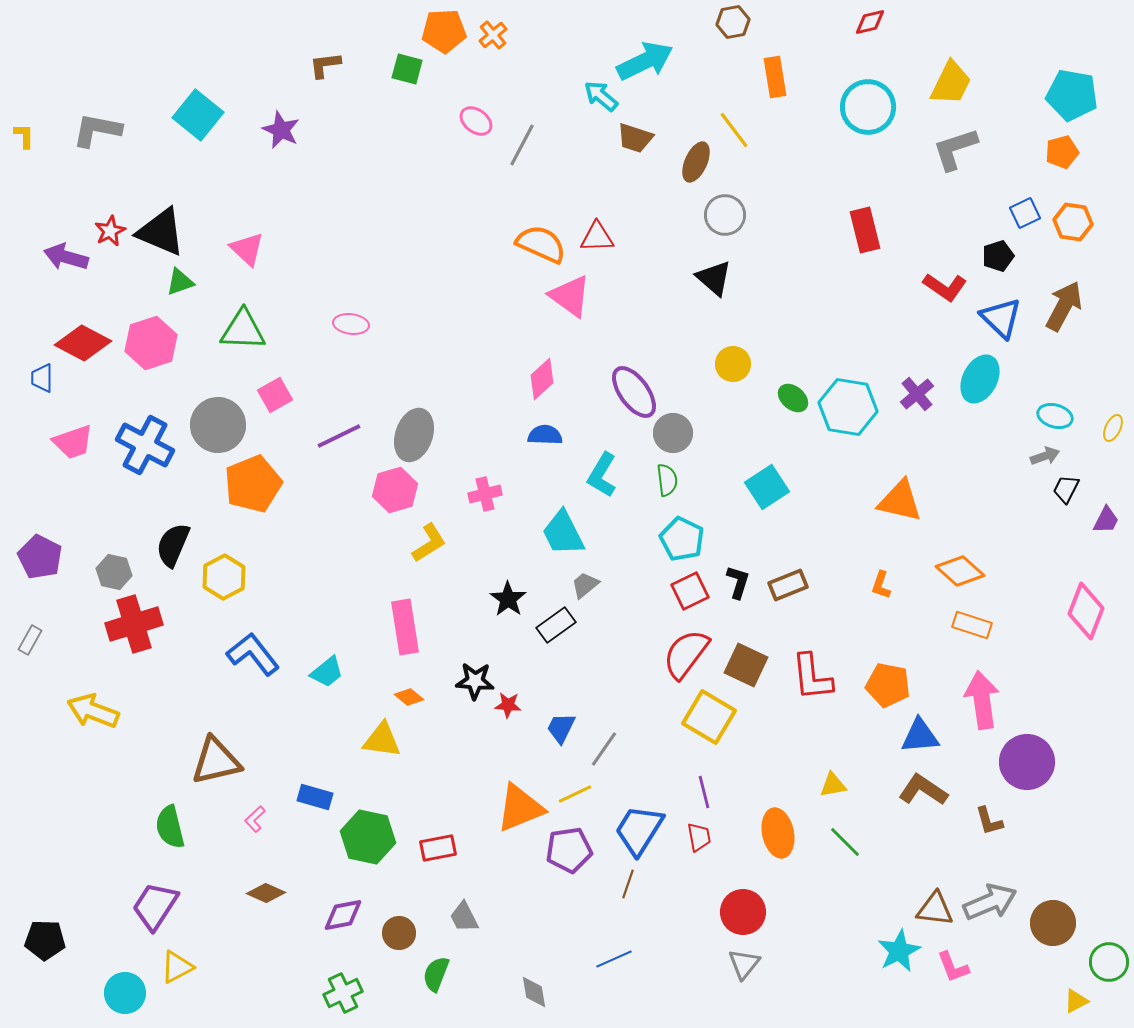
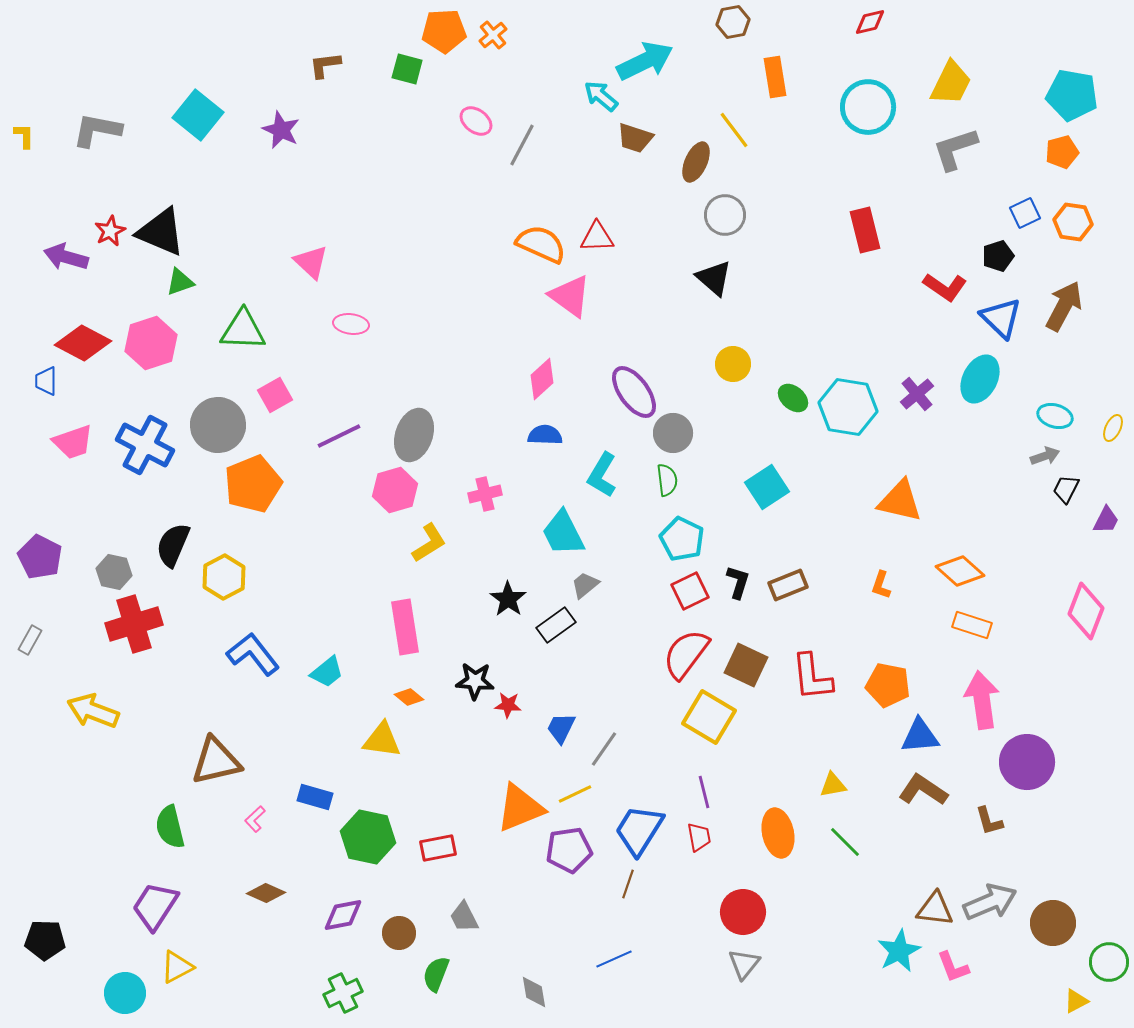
pink triangle at (247, 249): moved 64 px right, 13 px down
blue trapezoid at (42, 378): moved 4 px right, 3 px down
